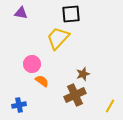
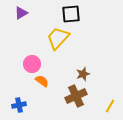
purple triangle: rotated 40 degrees counterclockwise
brown cross: moved 1 px right, 1 px down
